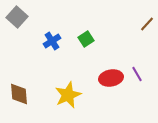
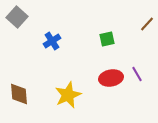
green square: moved 21 px right; rotated 21 degrees clockwise
